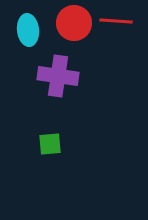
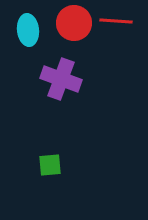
purple cross: moved 3 px right, 3 px down; rotated 12 degrees clockwise
green square: moved 21 px down
